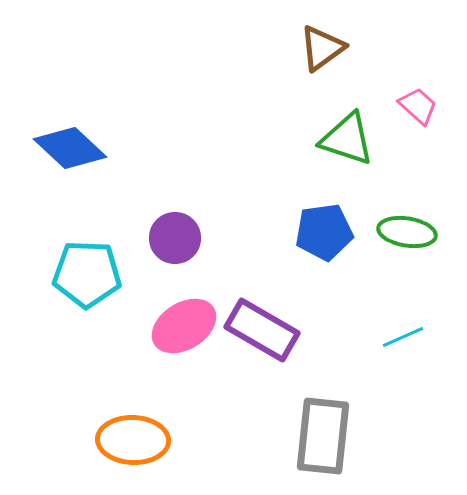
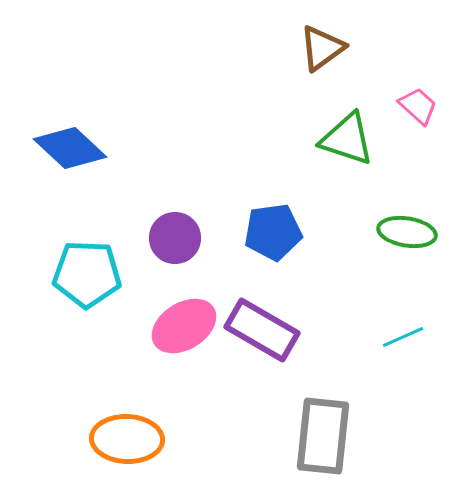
blue pentagon: moved 51 px left
orange ellipse: moved 6 px left, 1 px up
